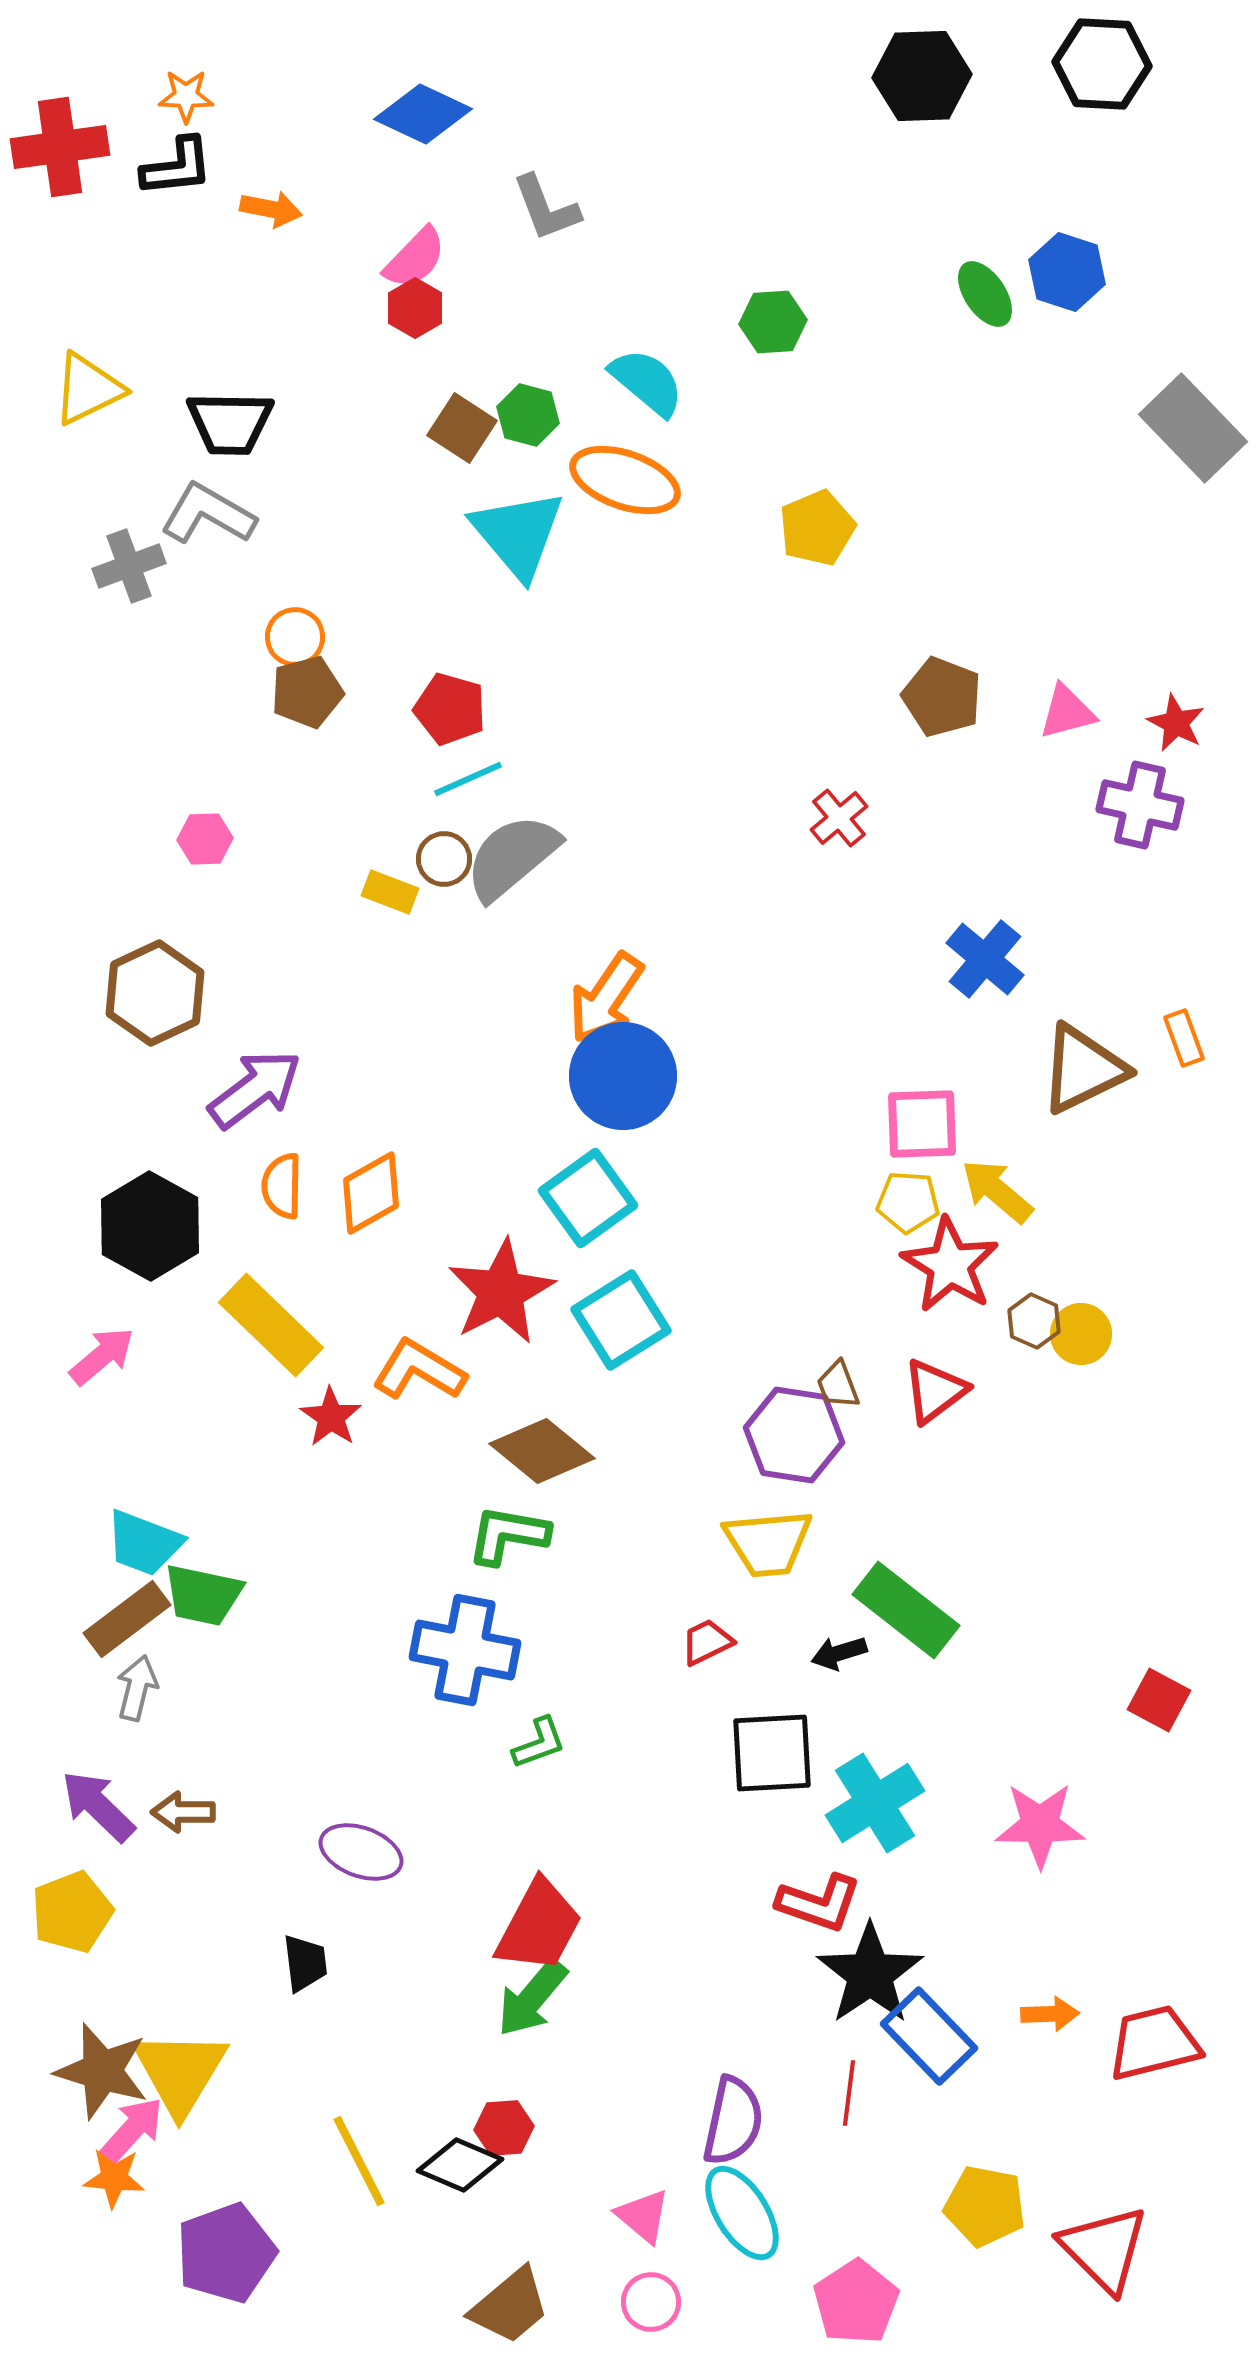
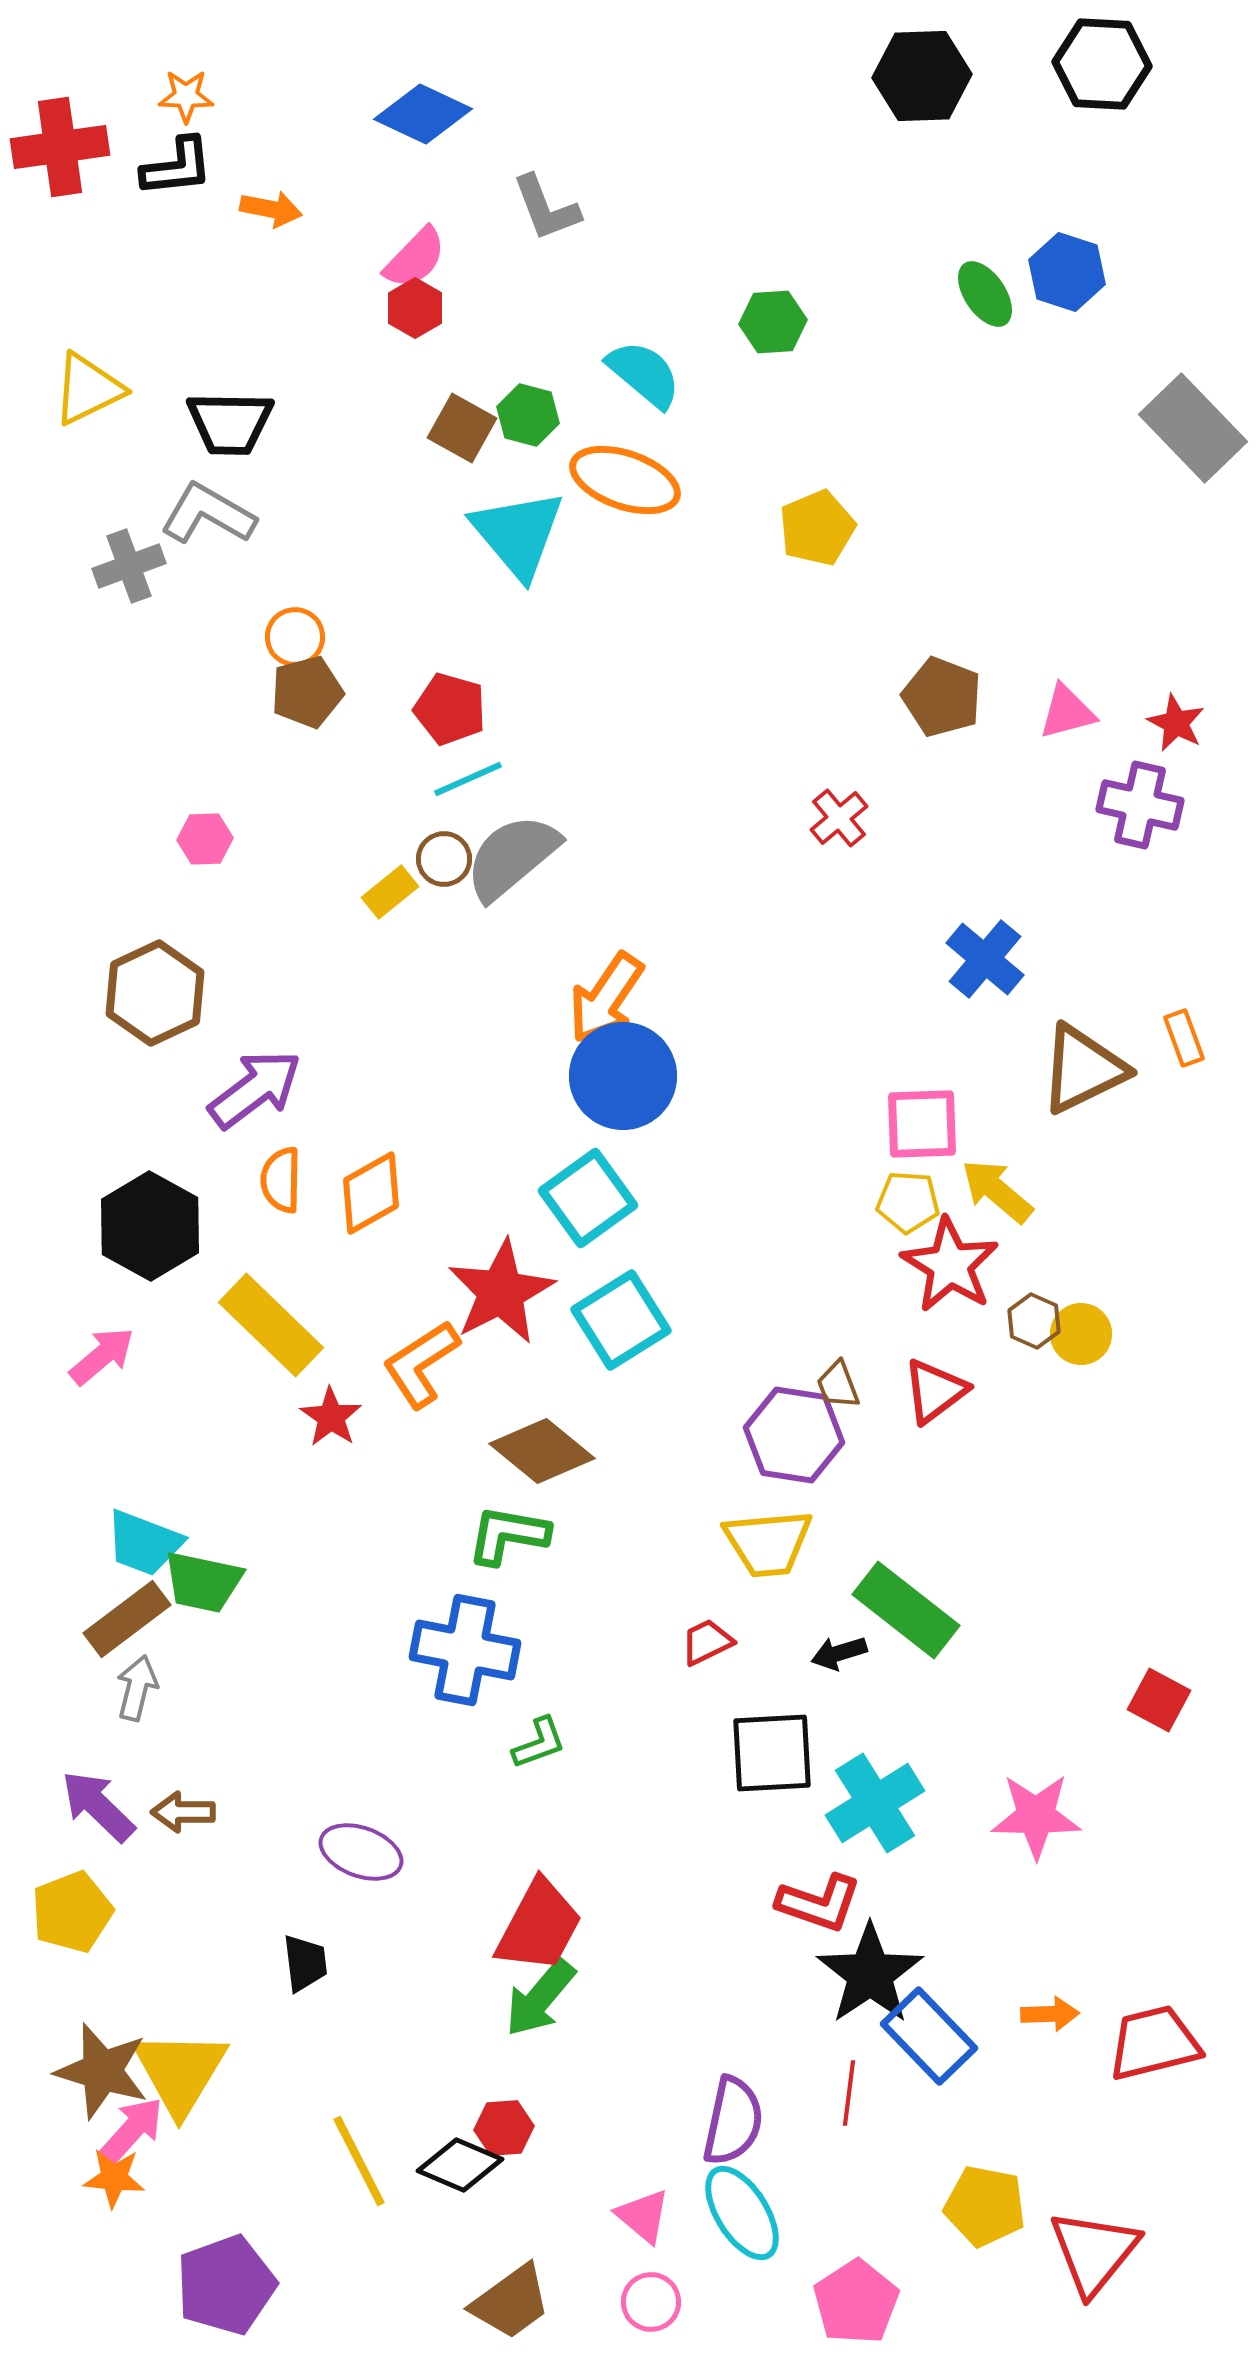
cyan semicircle at (647, 382): moved 3 px left, 8 px up
brown square at (462, 428): rotated 4 degrees counterclockwise
yellow rectangle at (390, 892): rotated 60 degrees counterclockwise
orange semicircle at (282, 1186): moved 1 px left, 6 px up
orange L-shape at (419, 1370): moved 2 px right, 6 px up; rotated 64 degrees counterclockwise
green trapezoid at (203, 1595): moved 13 px up
pink star at (1040, 1825): moved 4 px left, 9 px up
green arrow at (532, 1998): moved 8 px right
red triangle at (1104, 2249): moved 10 px left, 3 px down; rotated 24 degrees clockwise
purple pentagon at (226, 2253): moved 32 px down
brown trapezoid at (510, 2306): moved 1 px right, 4 px up; rotated 4 degrees clockwise
